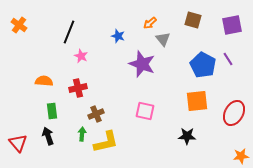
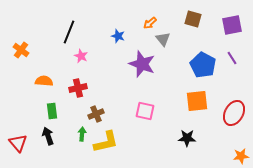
brown square: moved 1 px up
orange cross: moved 2 px right, 25 px down
purple line: moved 4 px right, 1 px up
black star: moved 2 px down
